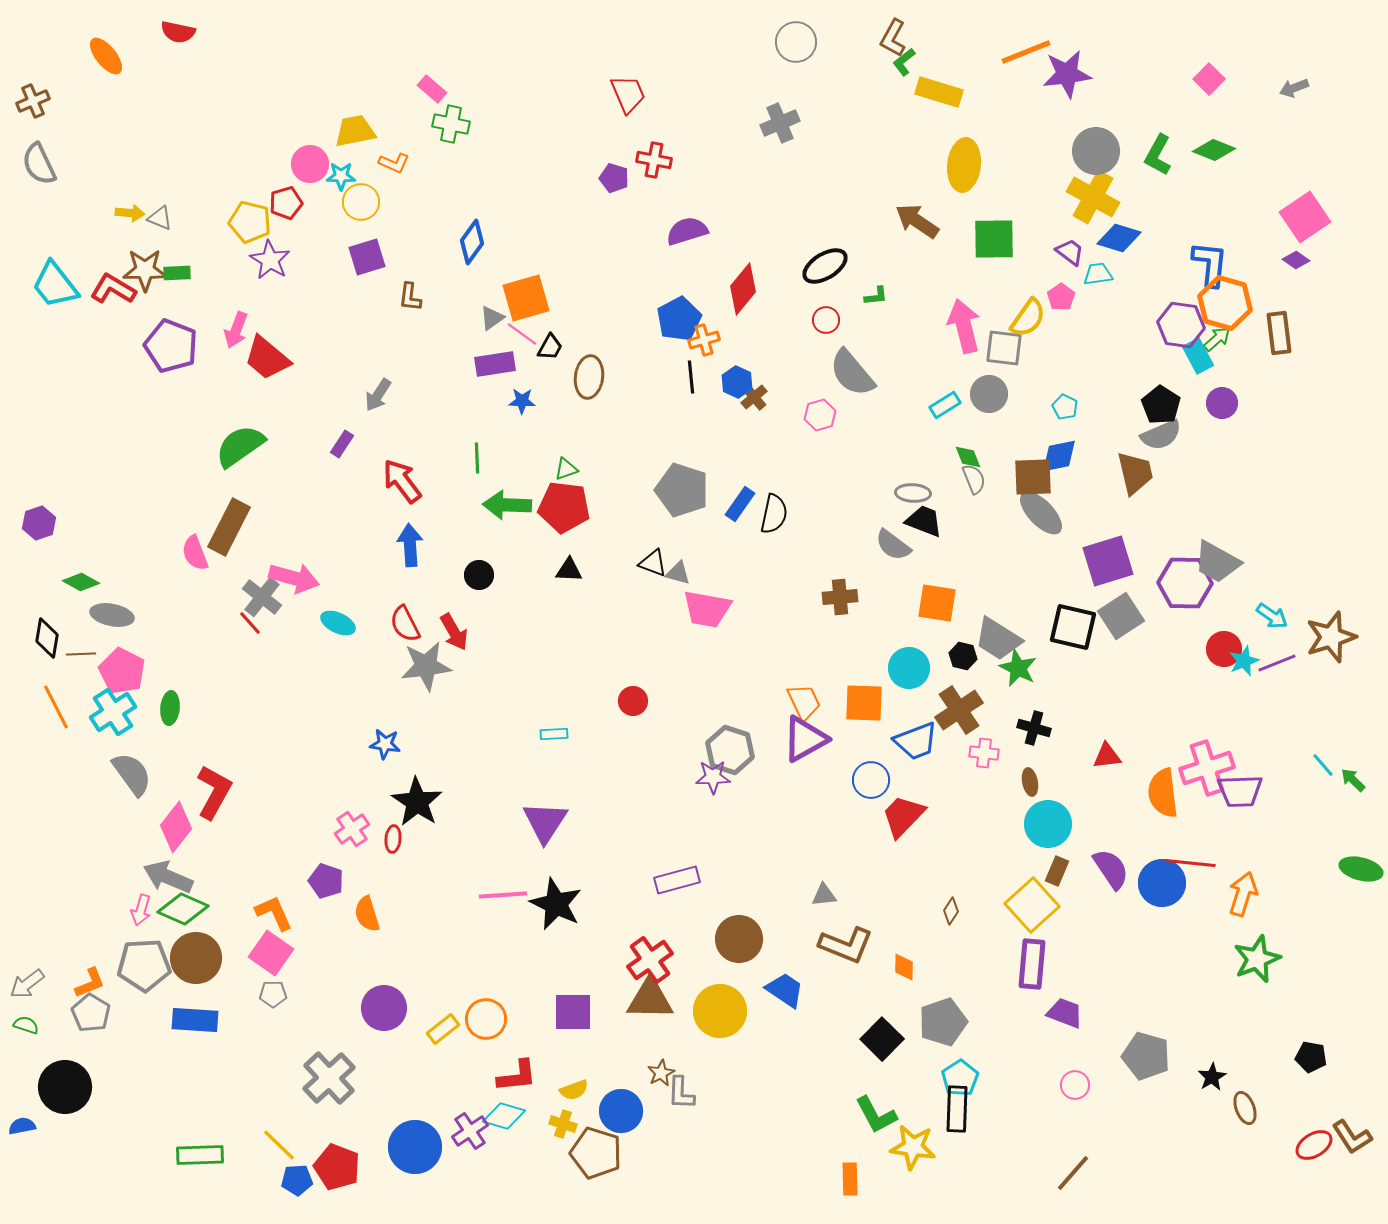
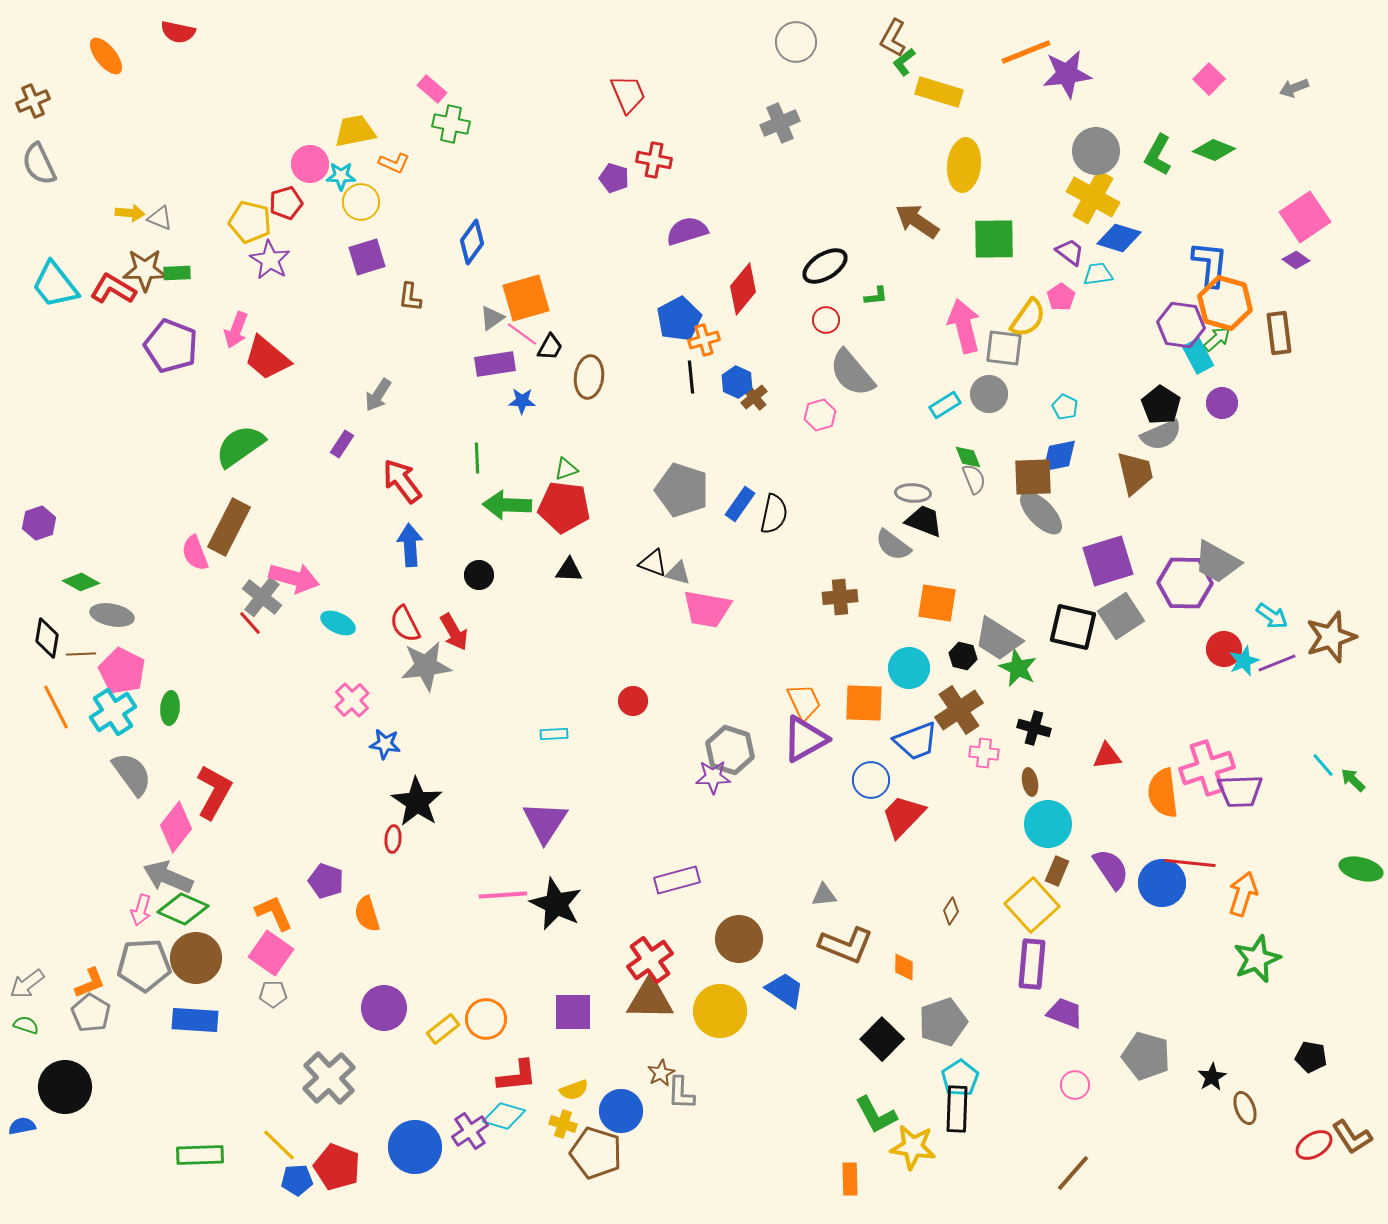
pink cross at (352, 829): moved 129 px up; rotated 8 degrees counterclockwise
